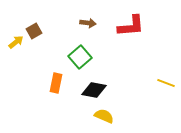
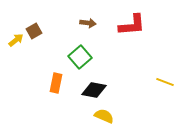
red L-shape: moved 1 px right, 1 px up
yellow arrow: moved 2 px up
yellow line: moved 1 px left, 1 px up
